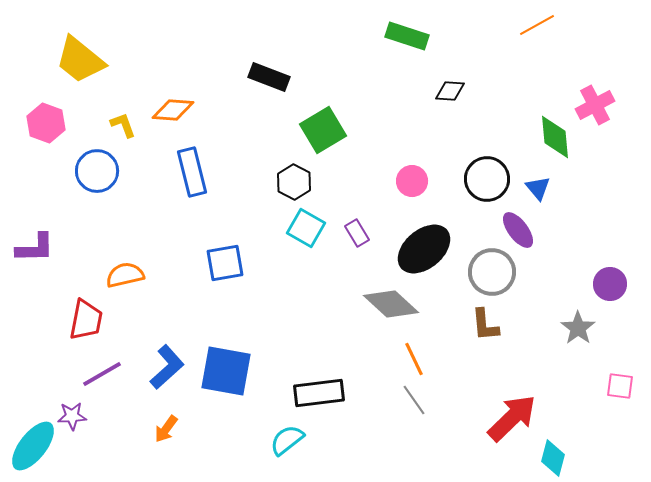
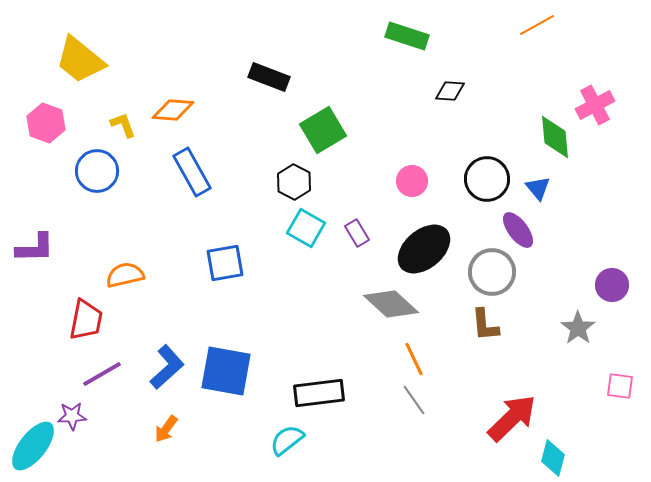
blue rectangle at (192, 172): rotated 15 degrees counterclockwise
purple circle at (610, 284): moved 2 px right, 1 px down
